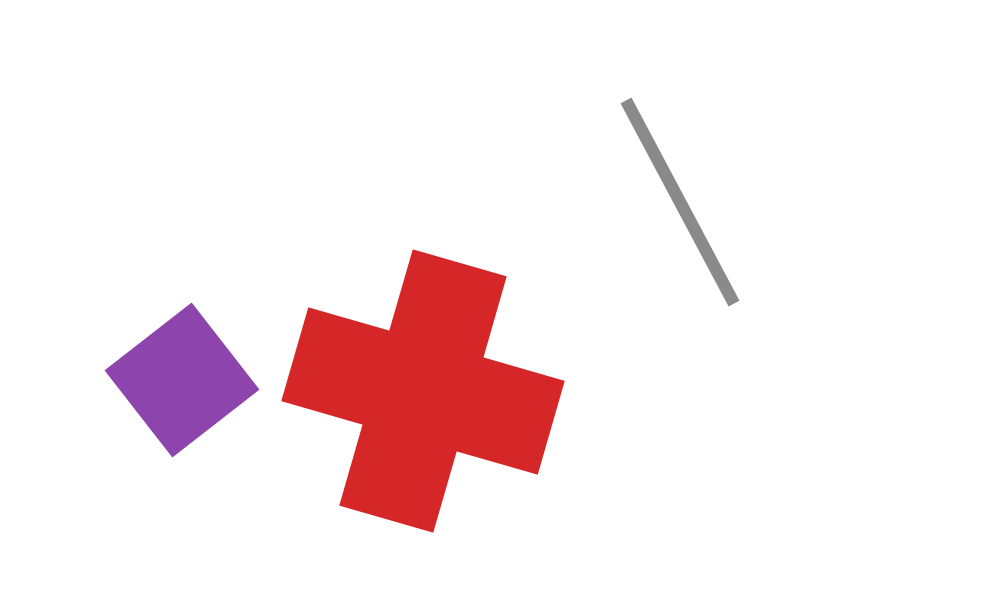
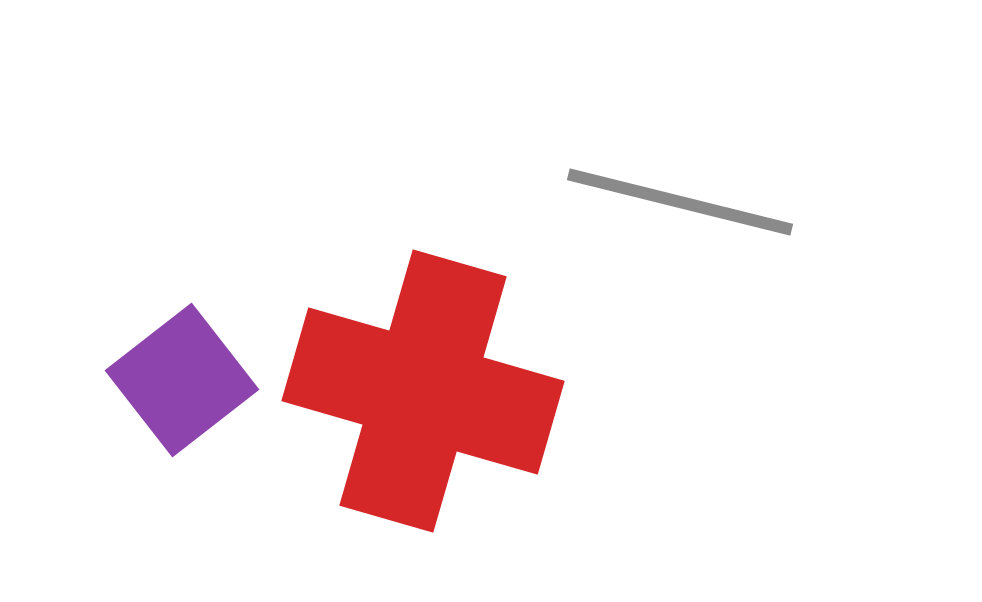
gray line: rotated 48 degrees counterclockwise
